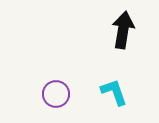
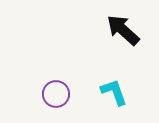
black arrow: rotated 57 degrees counterclockwise
